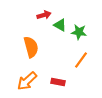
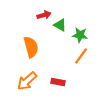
green star: moved 1 px right, 3 px down
orange line: moved 4 px up
